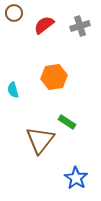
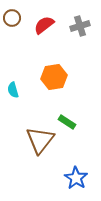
brown circle: moved 2 px left, 5 px down
